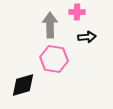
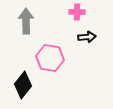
gray arrow: moved 24 px left, 4 px up
pink hexagon: moved 4 px left, 1 px up
black diamond: rotated 36 degrees counterclockwise
